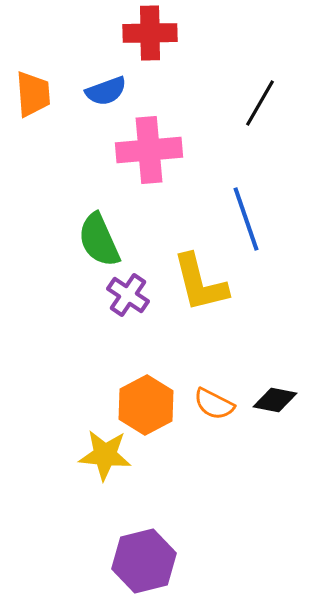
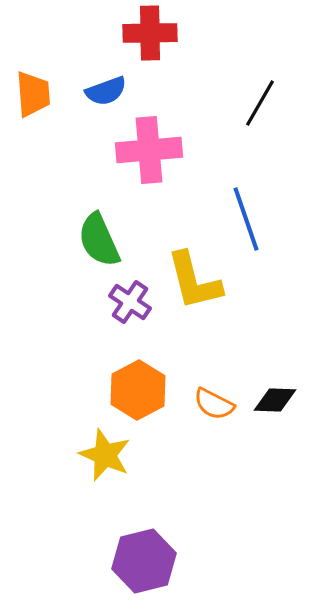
yellow L-shape: moved 6 px left, 2 px up
purple cross: moved 2 px right, 7 px down
black diamond: rotated 9 degrees counterclockwise
orange hexagon: moved 8 px left, 15 px up
yellow star: rotated 18 degrees clockwise
